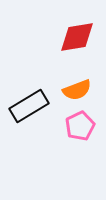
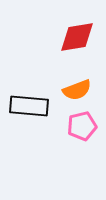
black rectangle: rotated 36 degrees clockwise
pink pentagon: moved 2 px right; rotated 12 degrees clockwise
